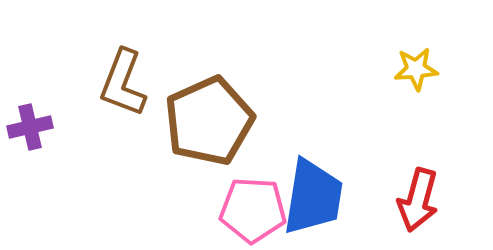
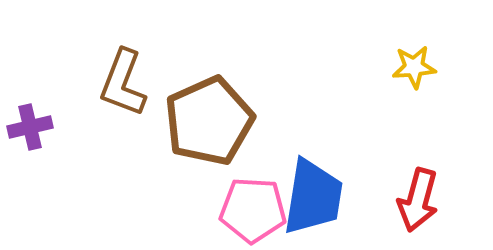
yellow star: moved 2 px left, 2 px up
